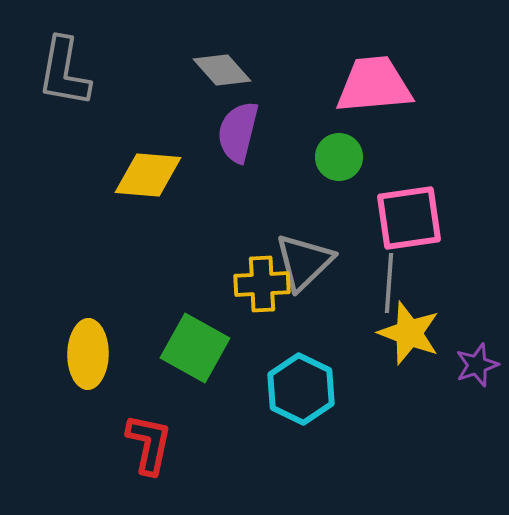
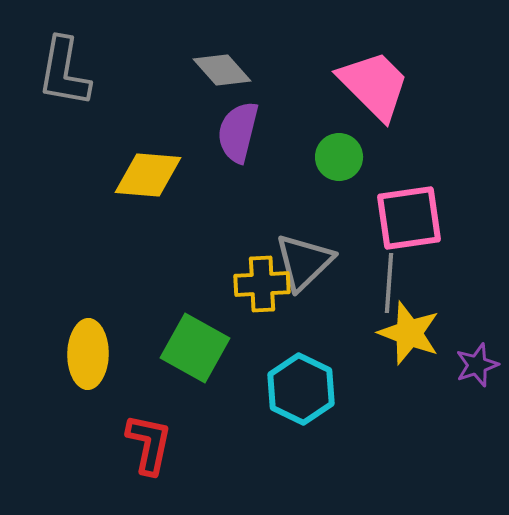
pink trapezoid: rotated 50 degrees clockwise
